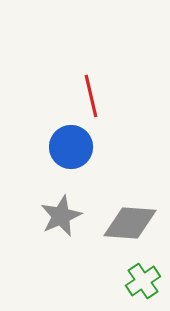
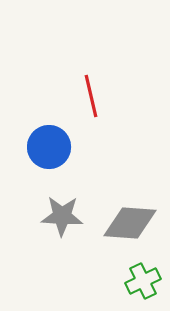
blue circle: moved 22 px left
gray star: moved 1 px right; rotated 27 degrees clockwise
green cross: rotated 8 degrees clockwise
